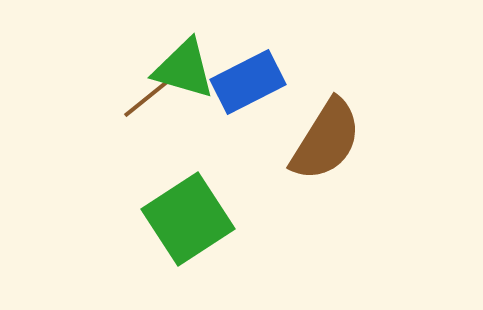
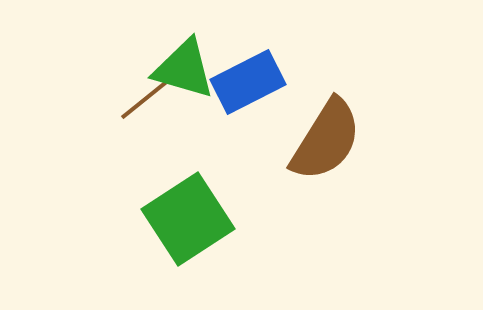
brown line: moved 3 px left, 2 px down
